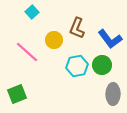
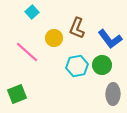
yellow circle: moved 2 px up
